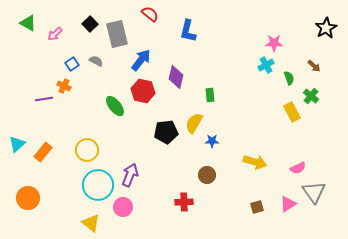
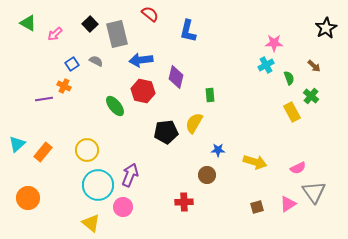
blue arrow: rotated 135 degrees counterclockwise
blue star: moved 6 px right, 9 px down
